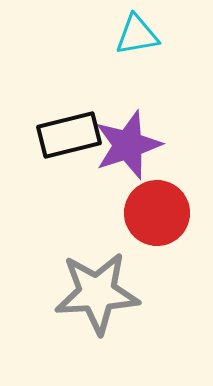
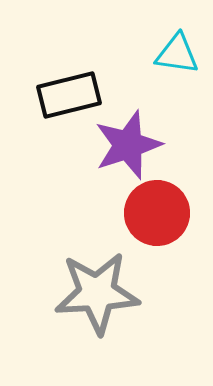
cyan triangle: moved 40 px right, 19 px down; rotated 18 degrees clockwise
black rectangle: moved 40 px up
